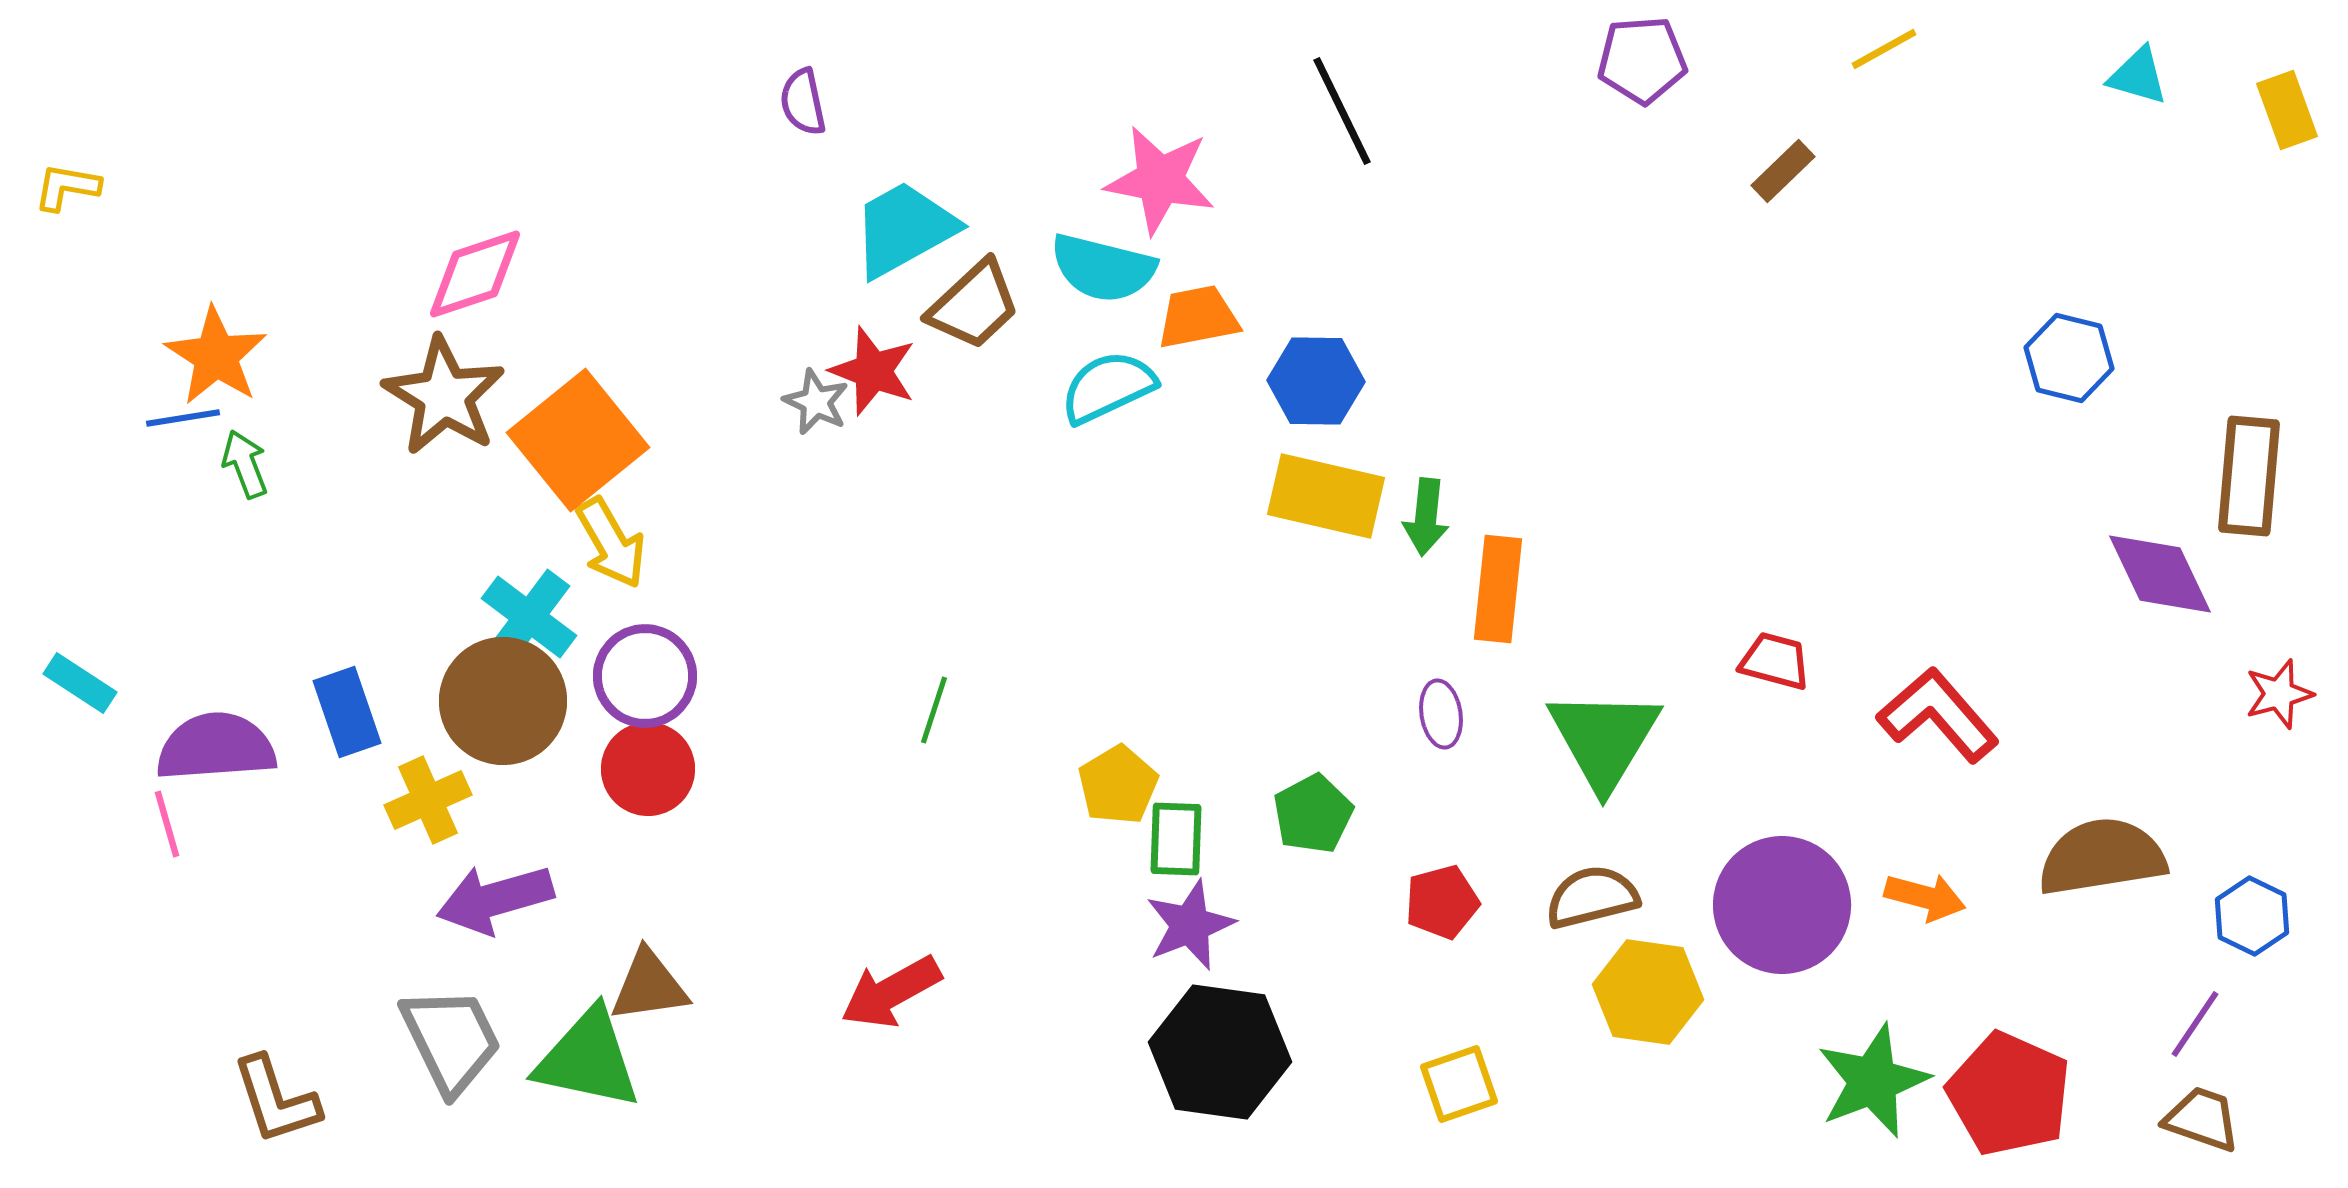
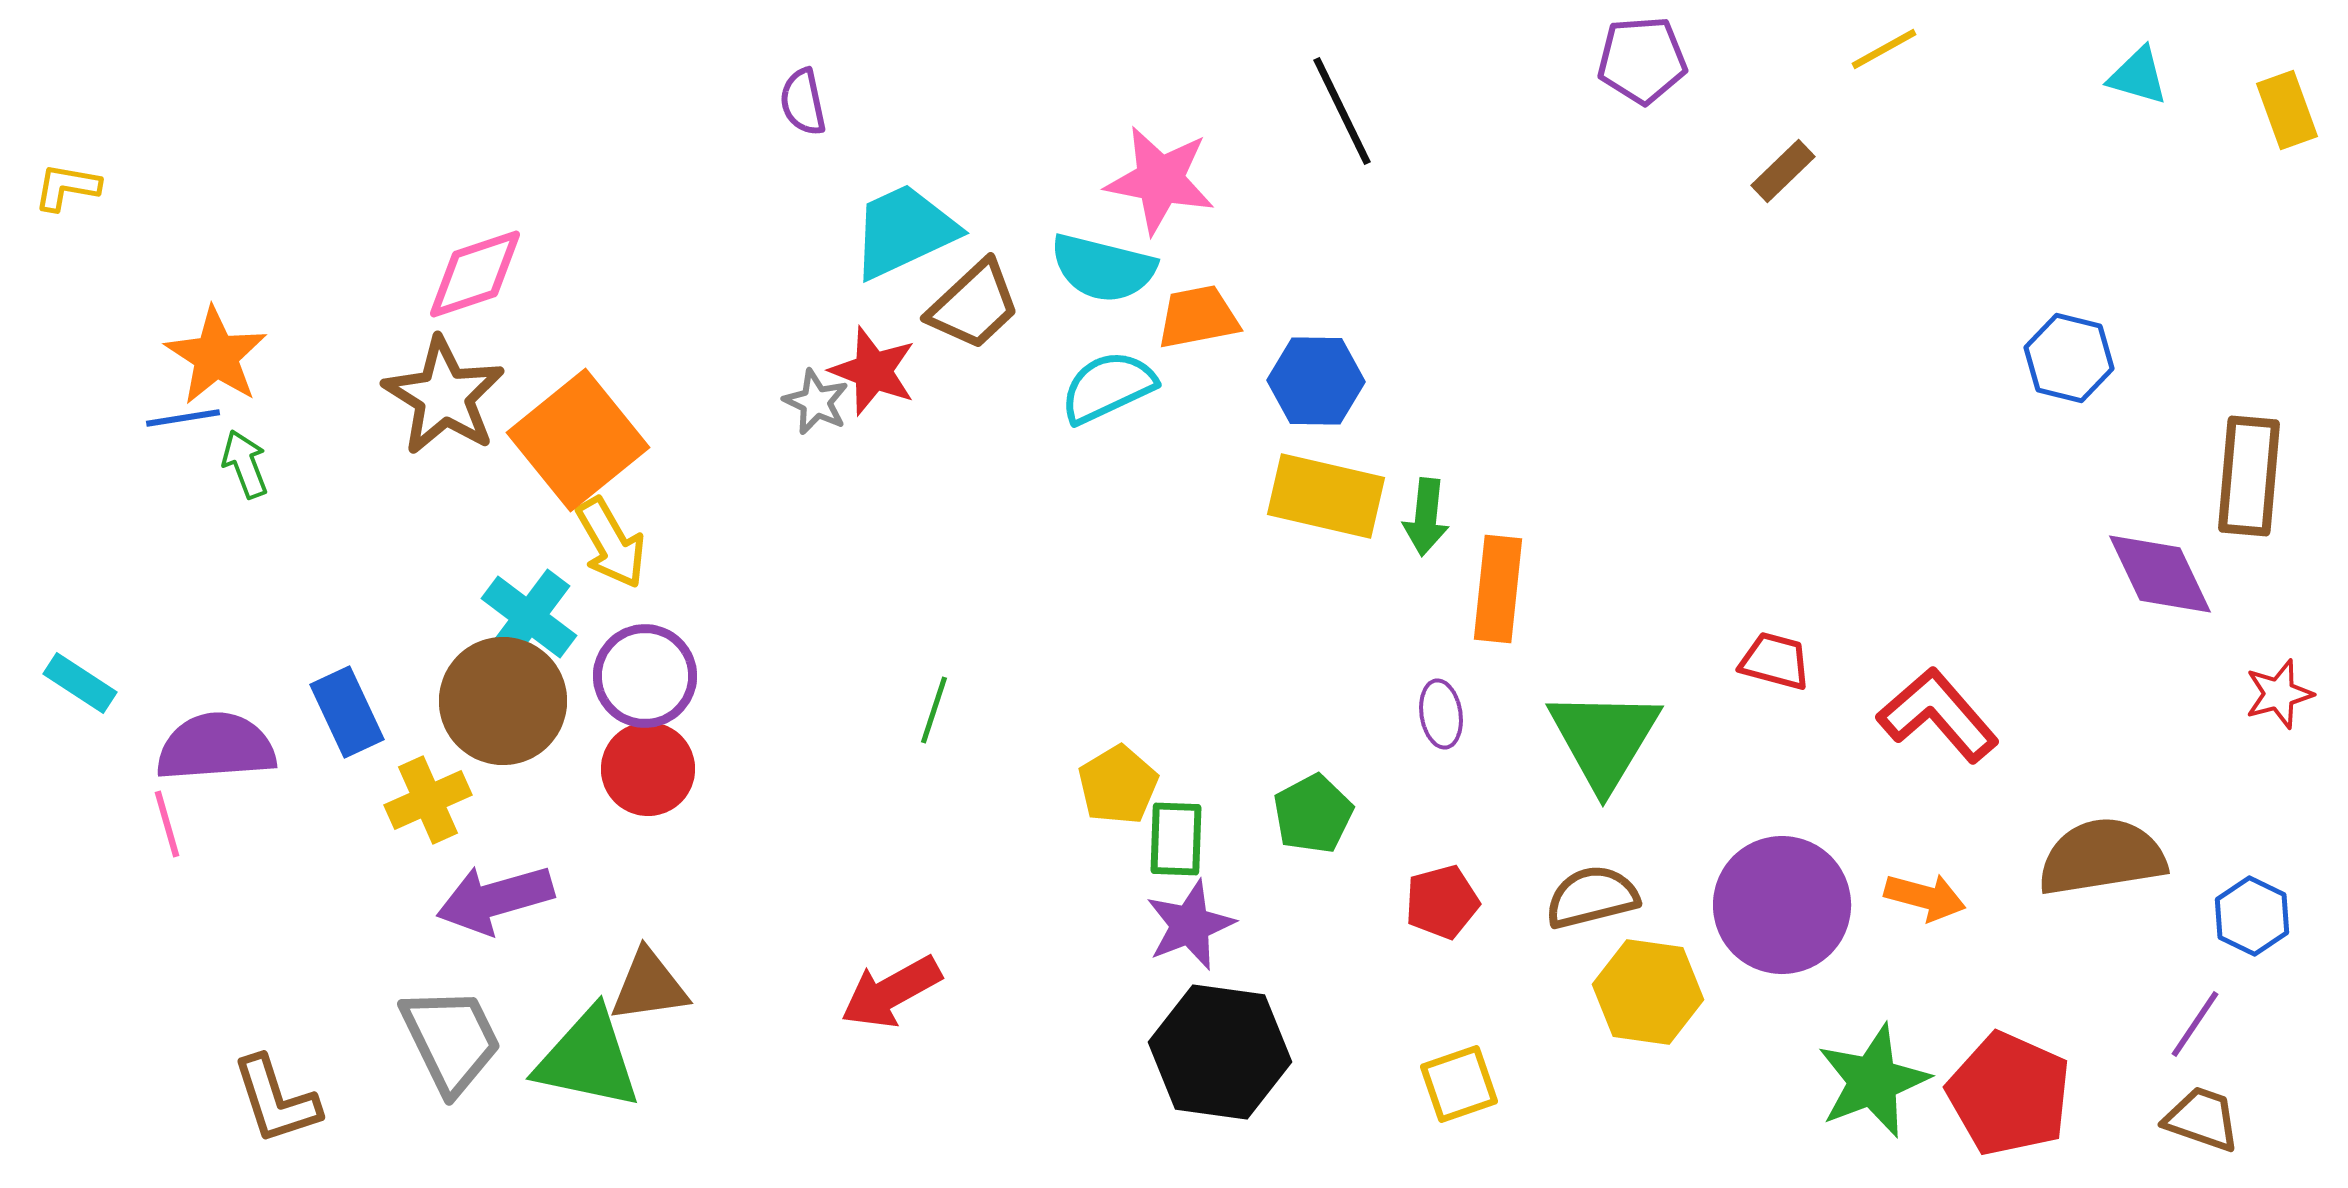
cyan trapezoid at (904, 229): moved 2 px down; rotated 4 degrees clockwise
blue rectangle at (347, 712): rotated 6 degrees counterclockwise
